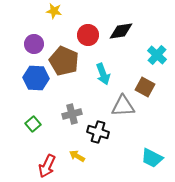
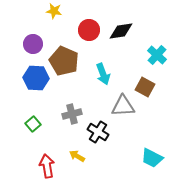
red circle: moved 1 px right, 5 px up
purple circle: moved 1 px left
black cross: rotated 15 degrees clockwise
red arrow: rotated 145 degrees clockwise
